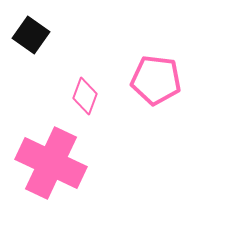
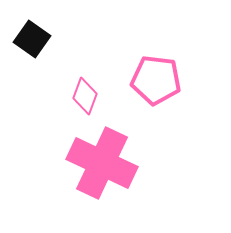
black square: moved 1 px right, 4 px down
pink cross: moved 51 px right
